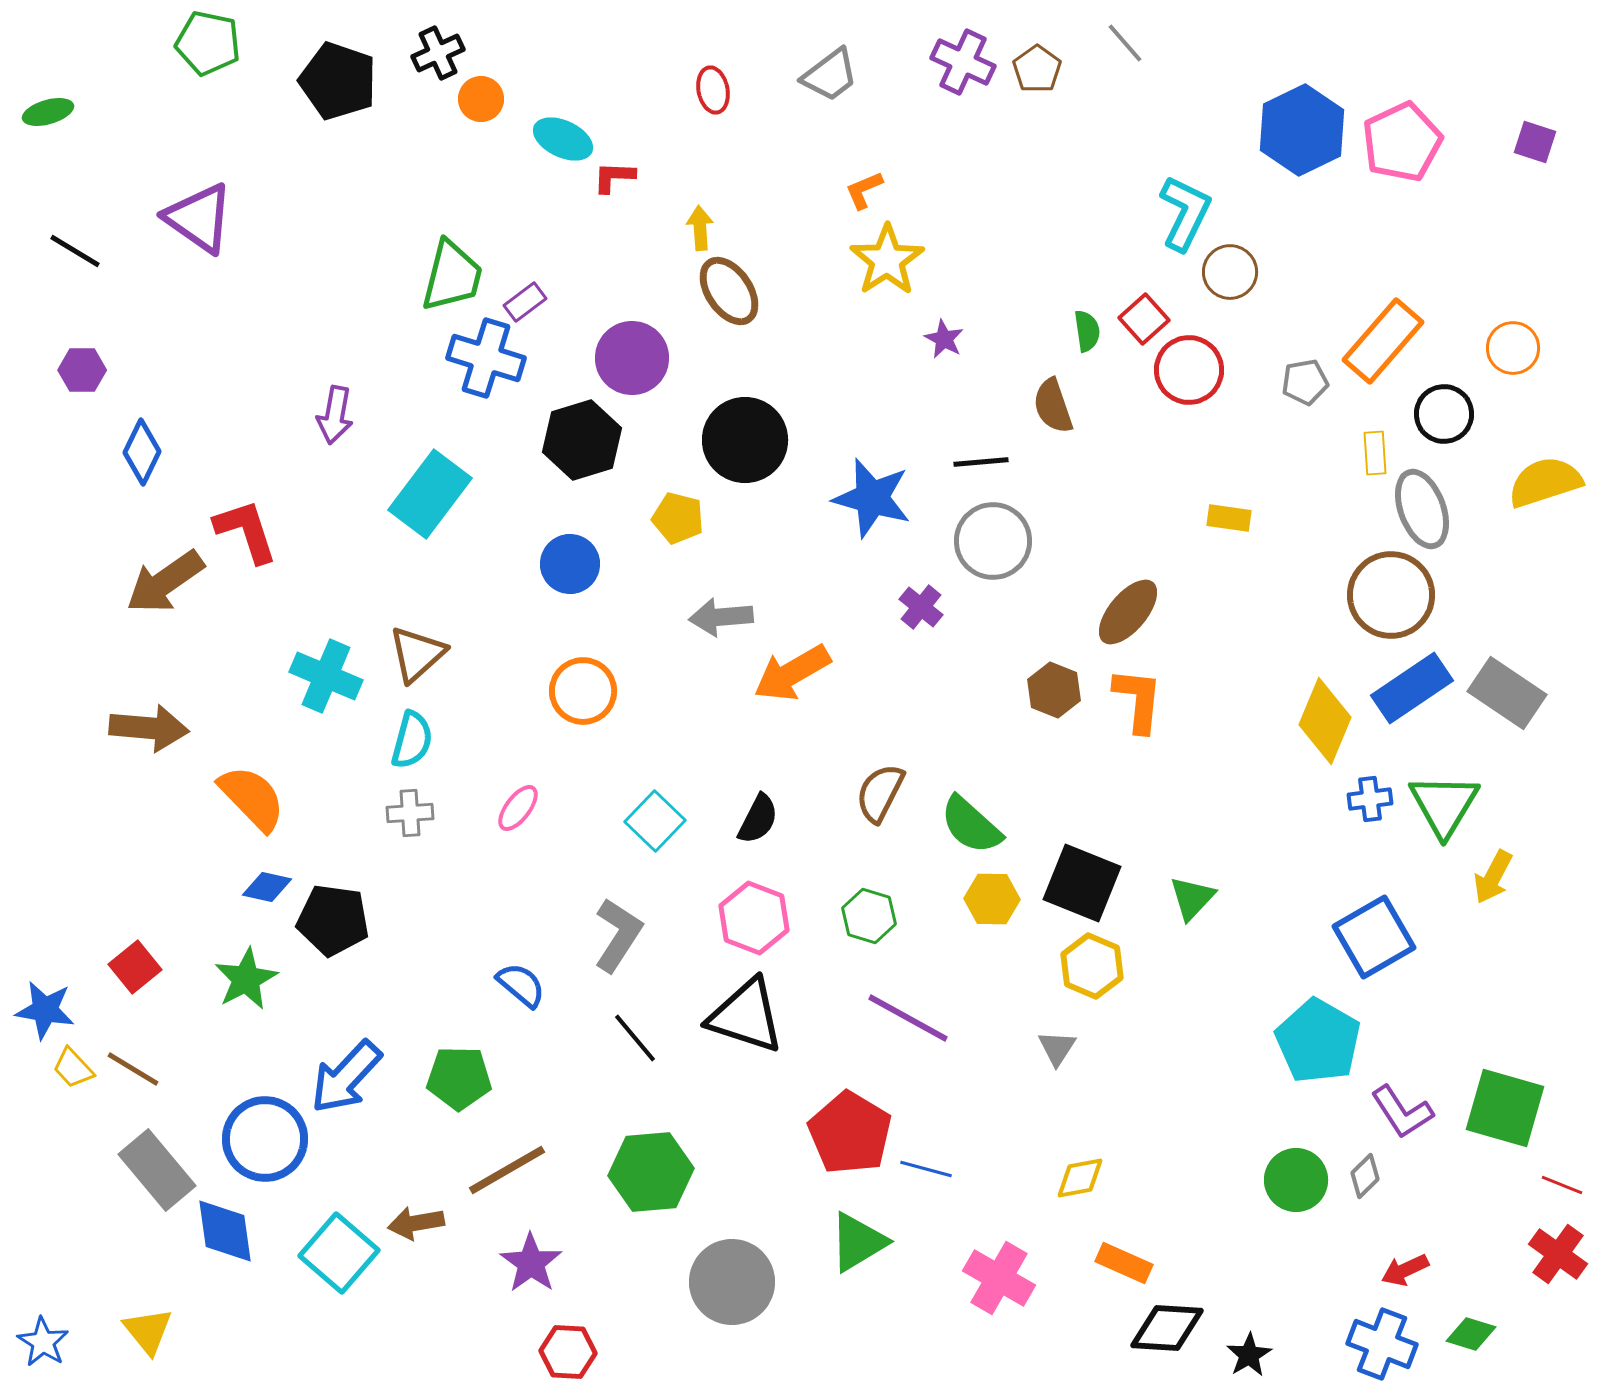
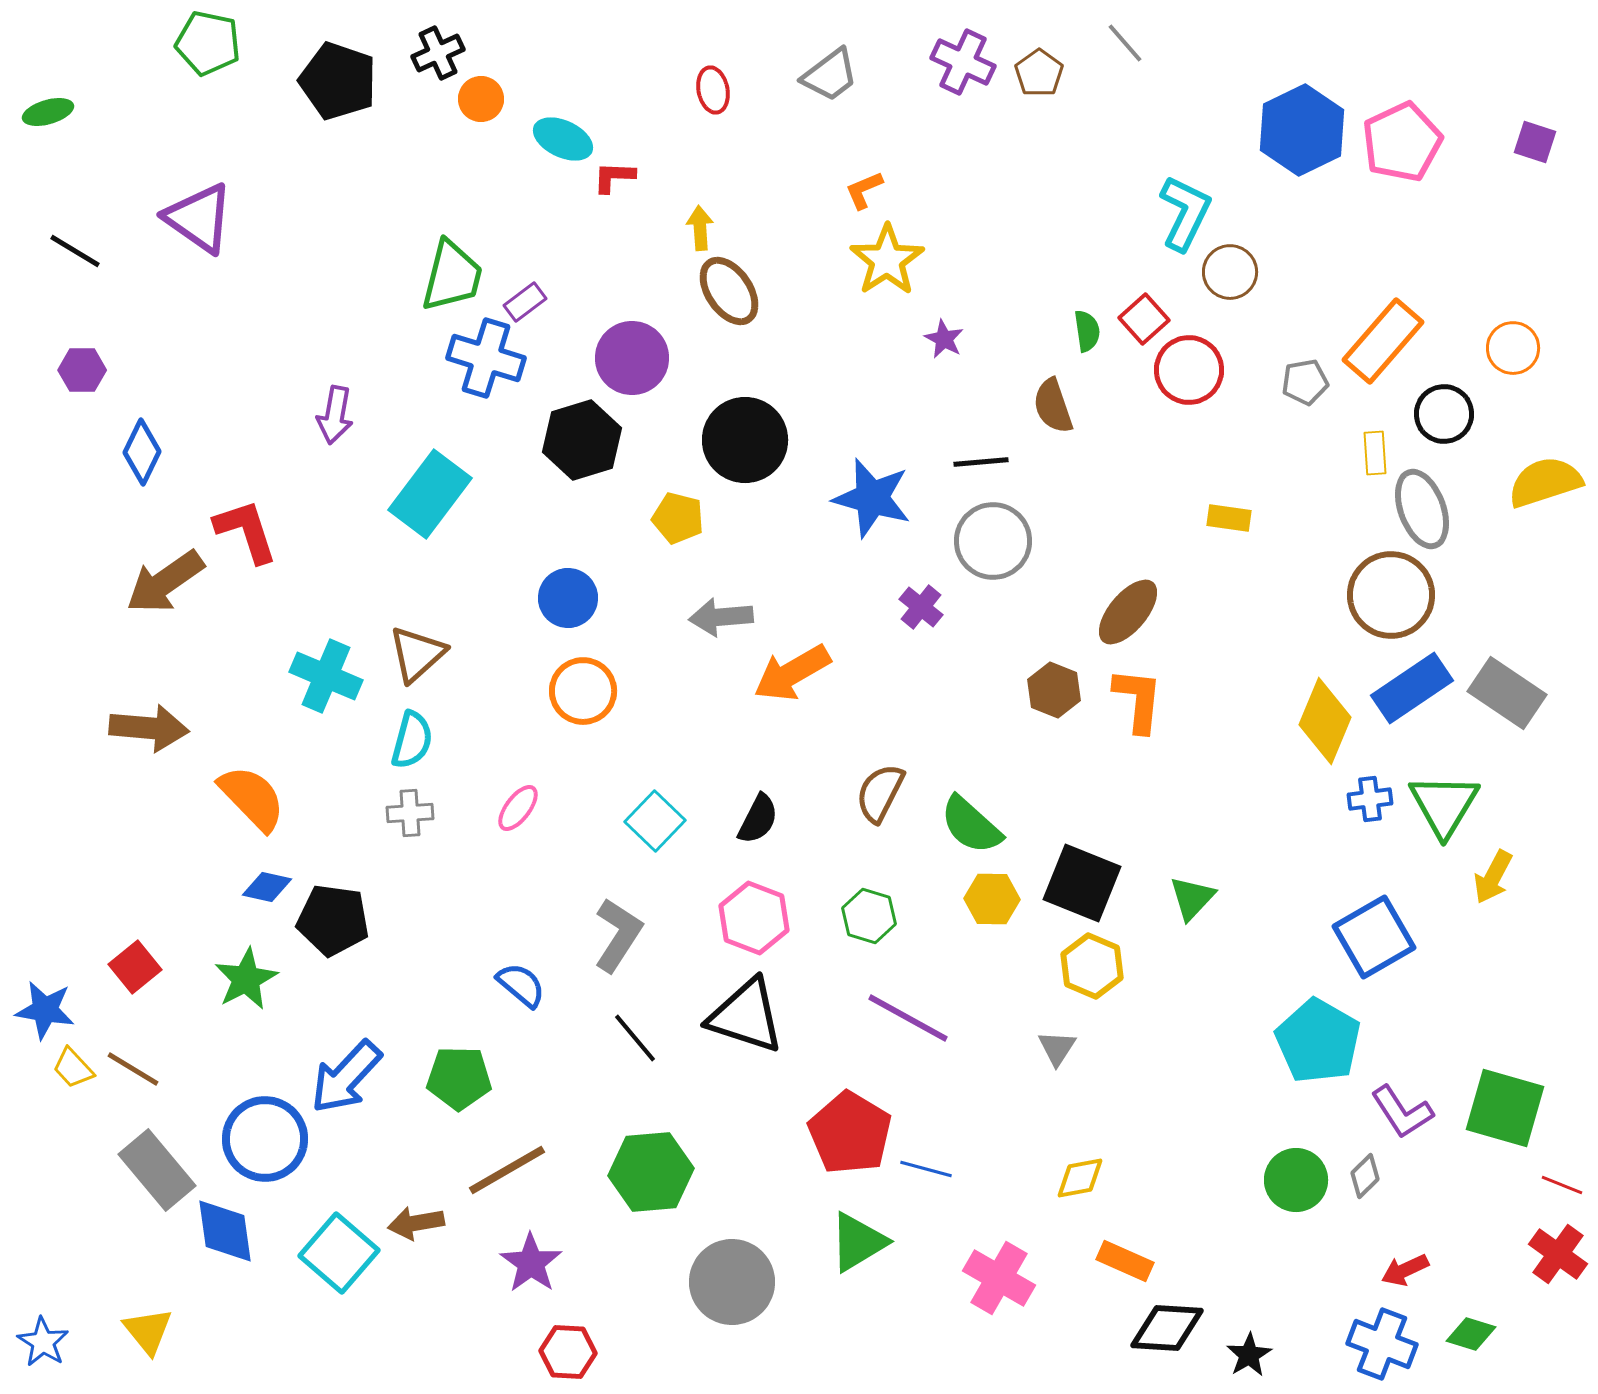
brown pentagon at (1037, 69): moved 2 px right, 4 px down
blue circle at (570, 564): moved 2 px left, 34 px down
orange rectangle at (1124, 1263): moved 1 px right, 2 px up
